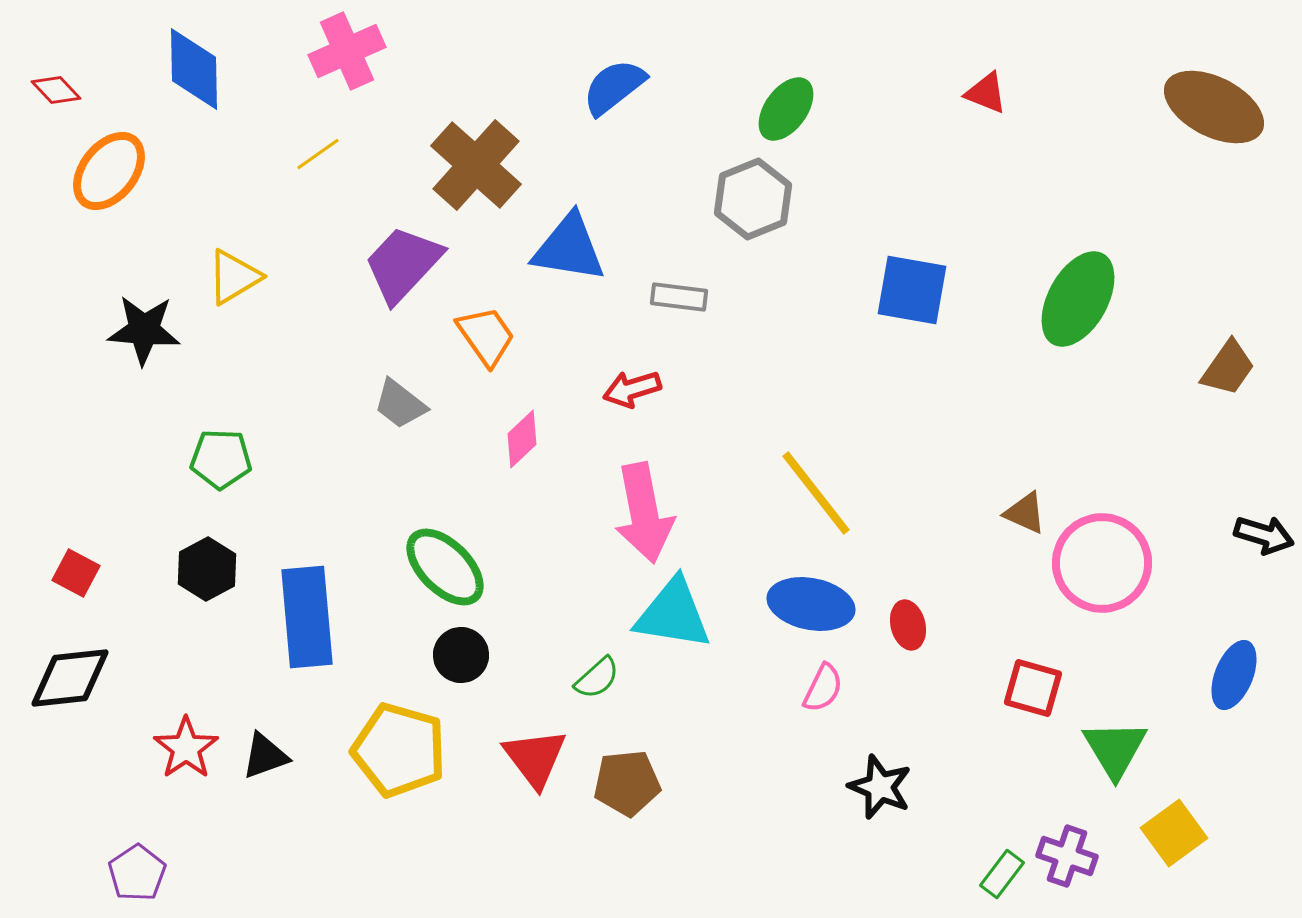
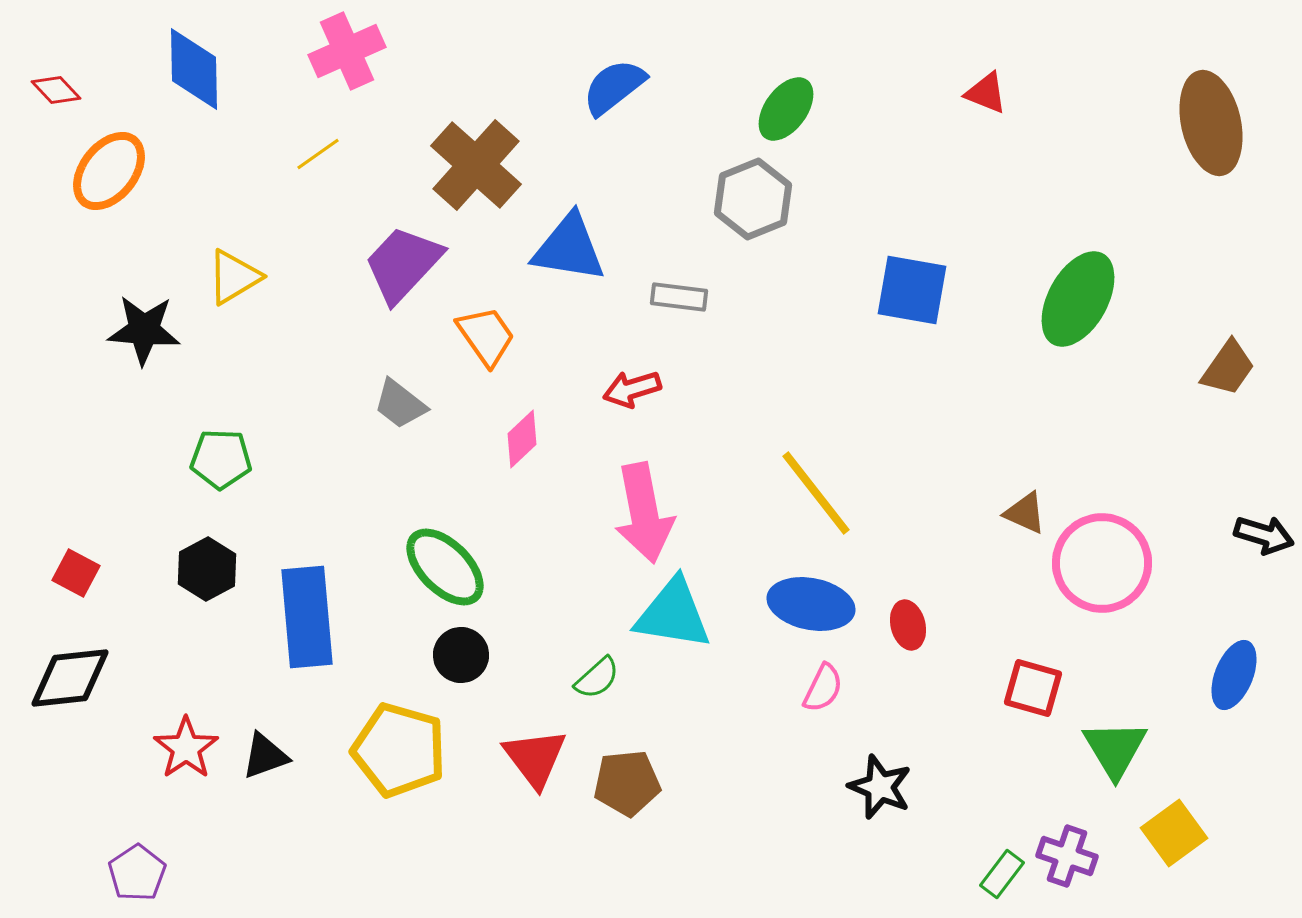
brown ellipse at (1214, 107): moved 3 px left, 16 px down; rotated 50 degrees clockwise
